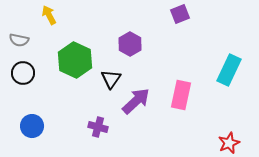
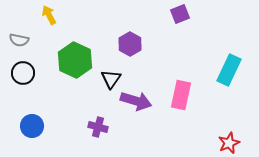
purple arrow: rotated 60 degrees clockwise
